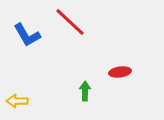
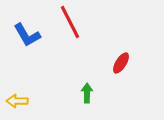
red line: rotated 20 degrees clockwise
red ellipse: moved 1 px right, 9 px up; rotated 50 degrees counterclockwise
green arrow: moved 2 px right, 2 px down
